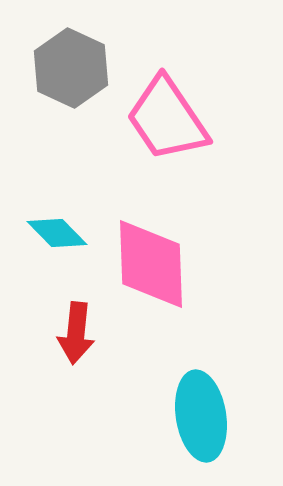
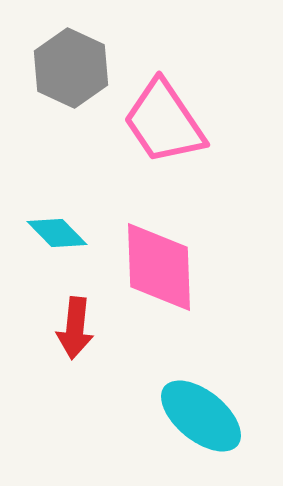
pink trapezoid: moved 3 px left, 3 px down
pink diamond: moved 8 px right, 3 px down
red arrow: moved 1 px left, 5 px up
cyan ellipse: rotated 42 degrees counterclockwise
